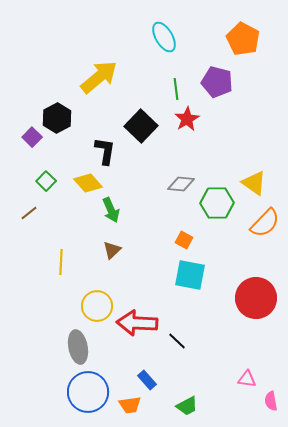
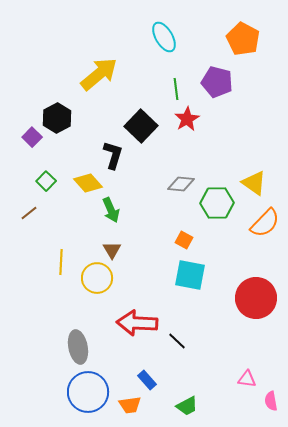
yellow arrow: moved 3 px up
black L-shape: moved 8 px right, 4 px down; rotated 8 degrees clockwise
brown triangle: rotated 18 degrees counterclockwise
yellow circle: moved 28 px up
